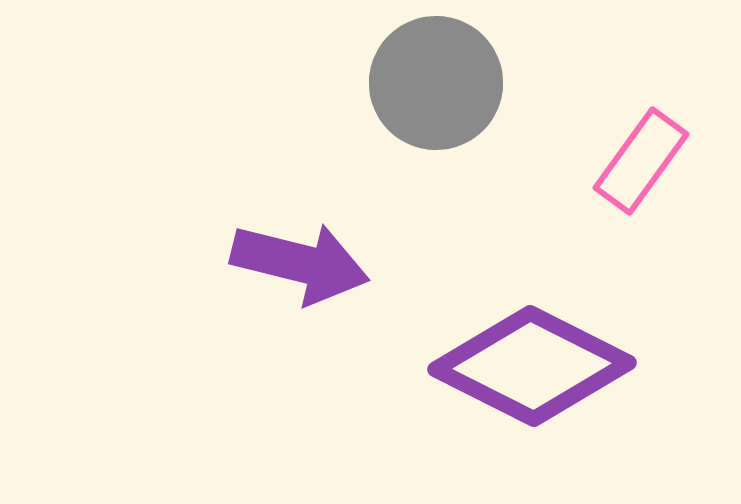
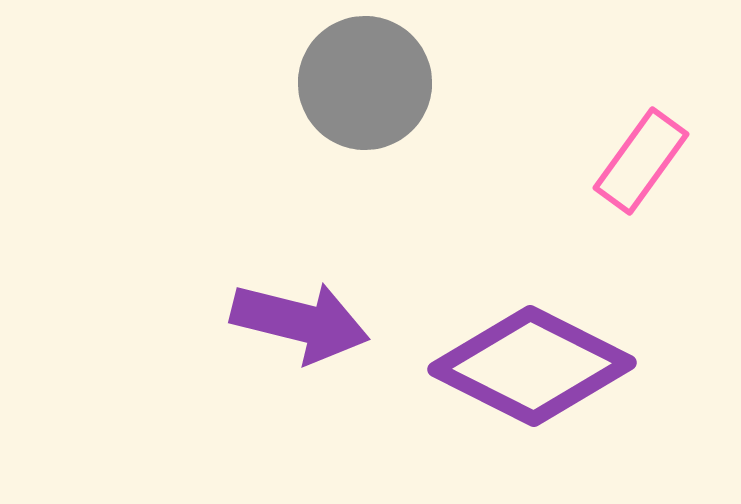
gray circle: moved 71 px left
purple arrow: moved 59 px down
